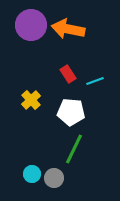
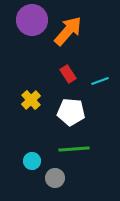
purple circle: moved 1 px right, 5 px up
orange arrow: moved 2 px down; rotated 120 degrees clockwise
cyan line: moved 5 px right
green line: rotated 60 degrees clockwise
cyan circle: moved 13 px up
gray circle: moved 1 px right
